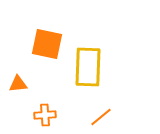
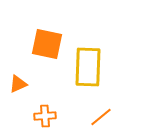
orange triangle: rotated 18 degrees counterclockwise
orange cross: moved 1 px down
